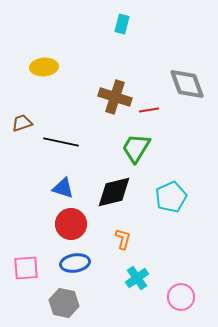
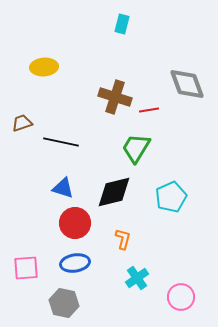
red circle: moved 4 px right, 1 px up
